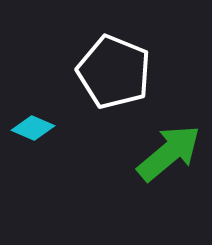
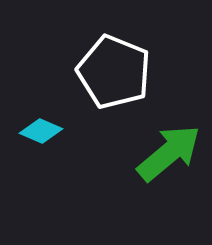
cyan diamond: moved 8 px right, 3 px down
